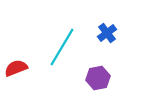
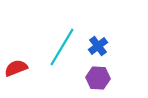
blue cross: moved 9 px left, 13 px down
purple hexagon: rotated 15 degrees clockwise
